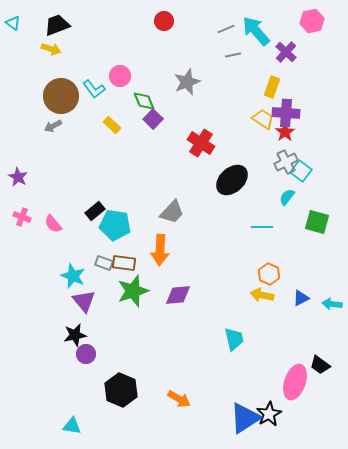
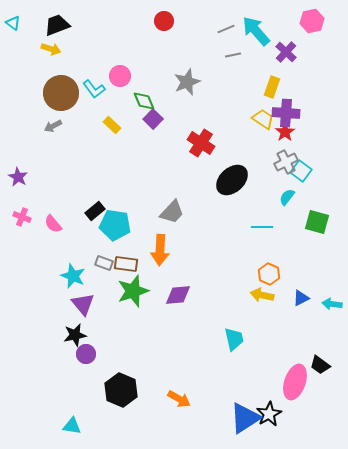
brown circle at (61, 96): moved 3 px up
brown rectangle at (124, 263): moved 2 px right, 1 px down
purple triangle at (84, 301): moved 1 px left, 3 px down
